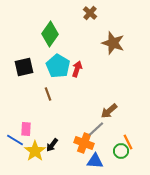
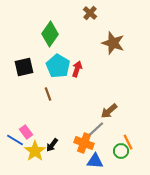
pink rectangle: moved 3 px down; rotated 40 degrees counterclockwise
